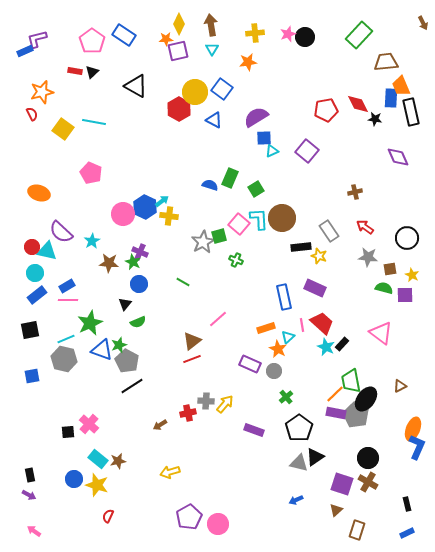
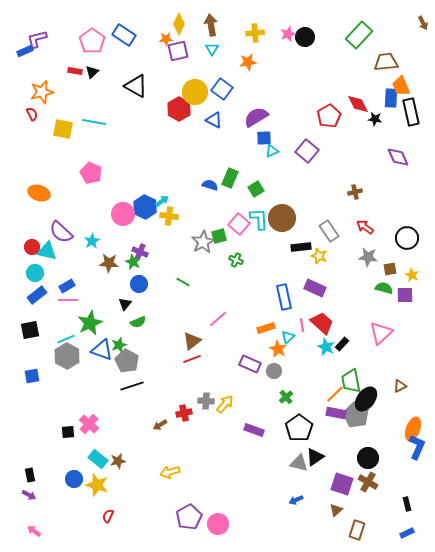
red pentagon at (326, 110): moved 3 px right, 6 px down; rotated 20 degrees counterclockwise
yellow square at (63, 129): rotated 25 degrees counterclockwise
pink triangle at (381, 333): rotated 40 degrees clockwise
gray hexagon at (64, 359): moved 3 px right, 3 px up; rotated 15 degrees clockwise
black line at (132, 386): rotated 15 degrees clockwise
red cross at (188, 413): moved 4 px left
